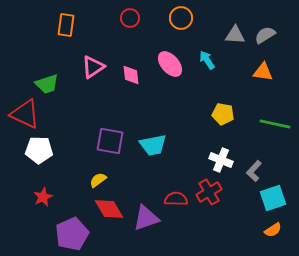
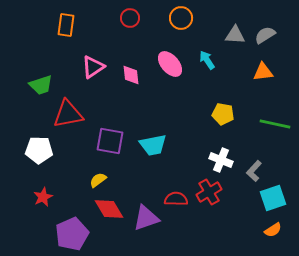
orange triangle: rotated 15 degrees counterclockwise
green trapezoid: moved 6 px left, 1 px down
red triangle: moved 43 px right; rotated 36 degrees counterclockwise
